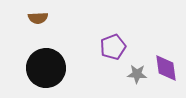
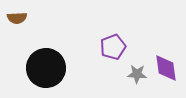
brown semicircle: moved 21 px left
